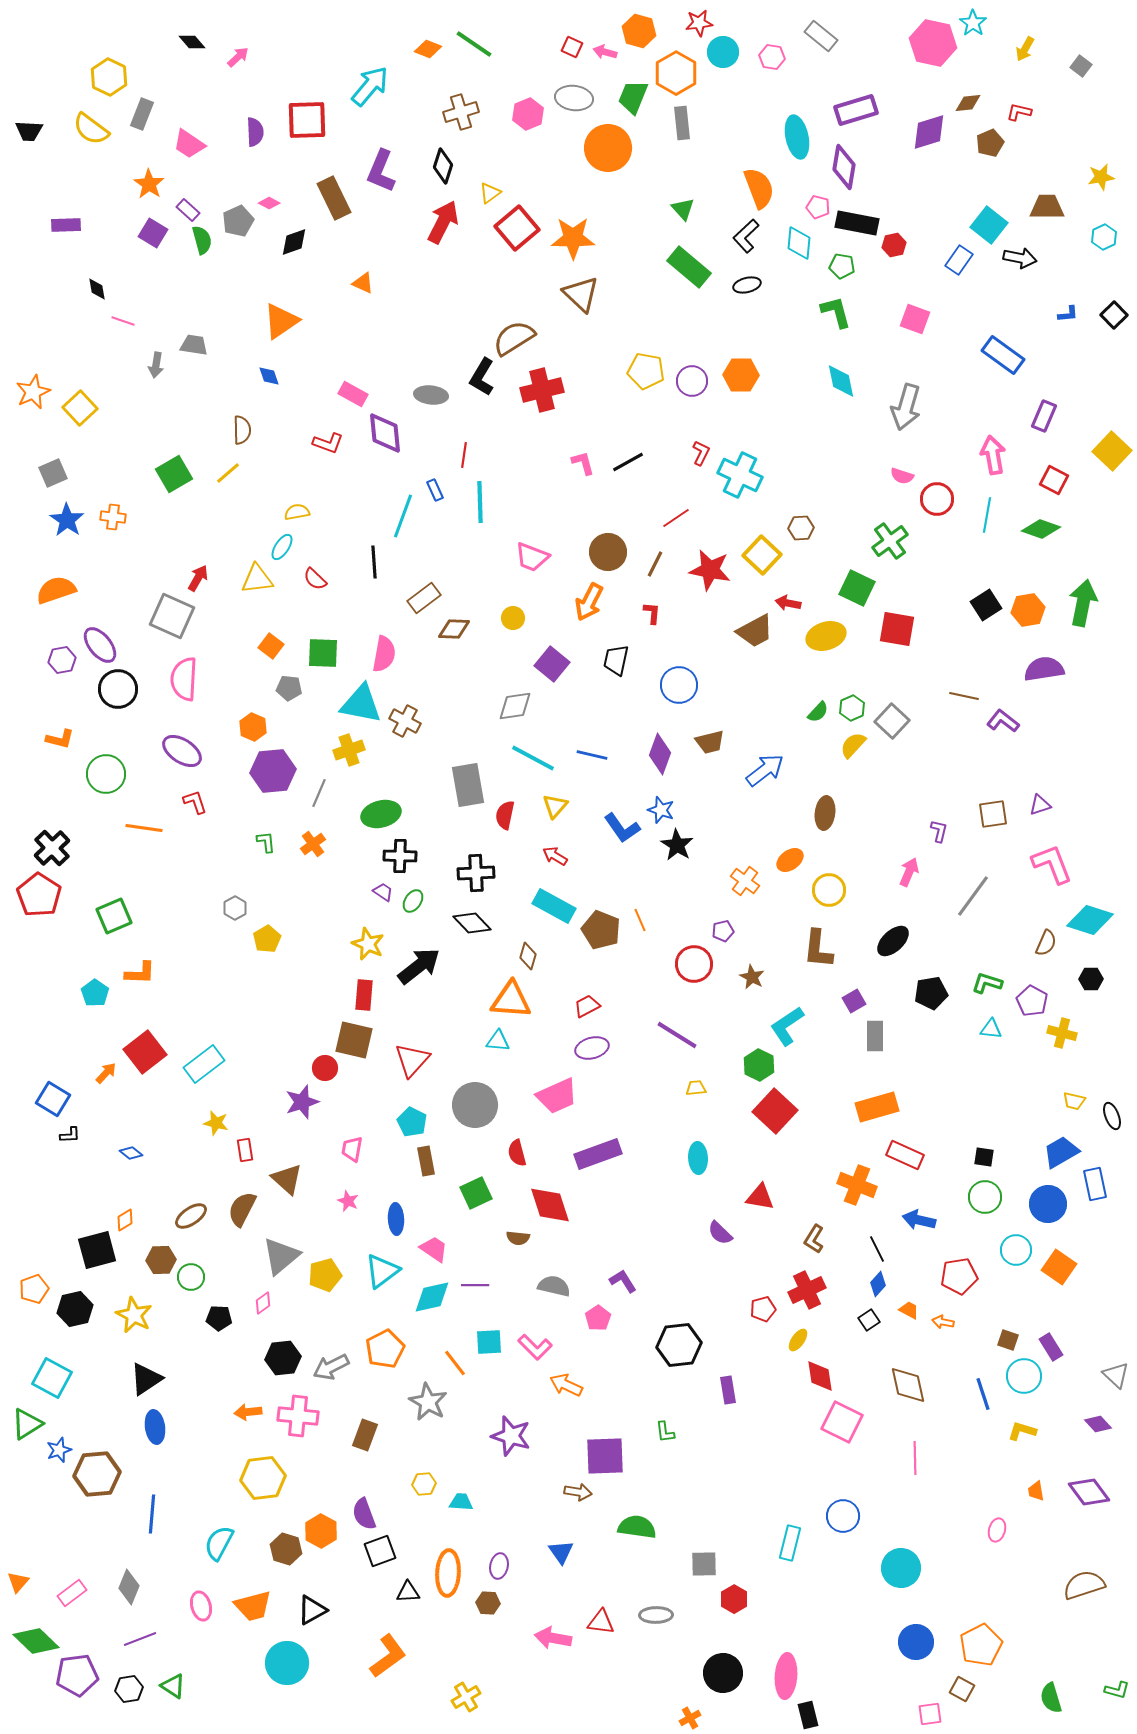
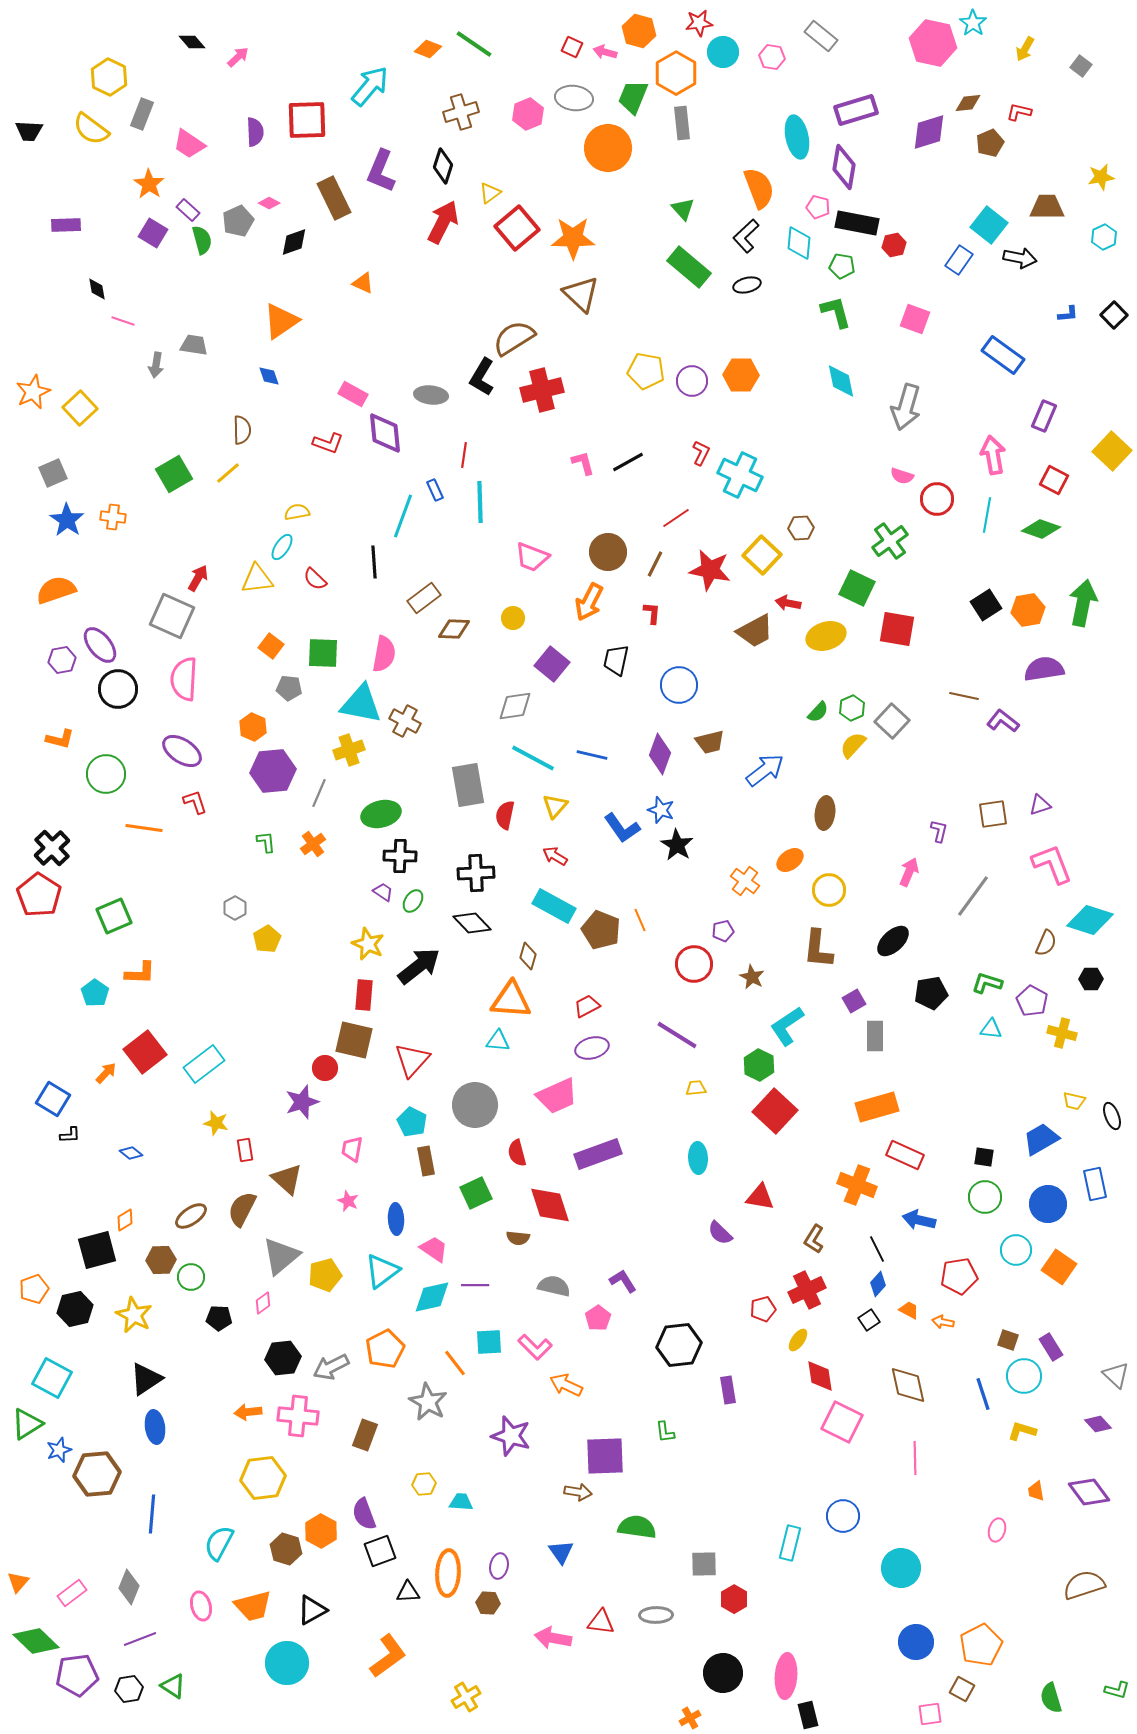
blue trapezoid at (1061, 1152): moved 20 px left, 13 px up
